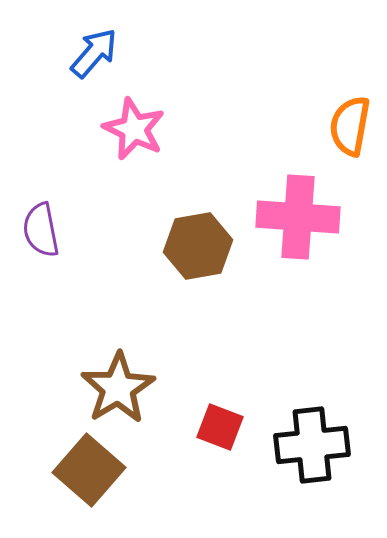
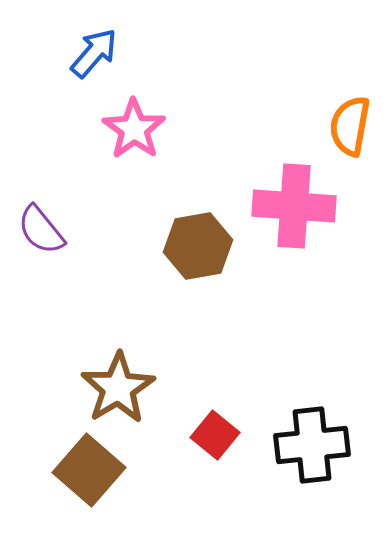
pink star: rotated 10 degrees clockwise
pink cross: moved 4 px left, 11 px up
purple semicircle: rotated 28 degrees counterclockwise
red square: moved 5 px left, 8 px down; rotated 18 degrees clockwise
